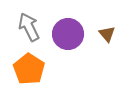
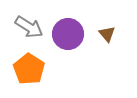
gray arrow: rotated 148 degrees clockwise
